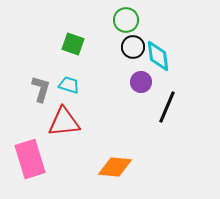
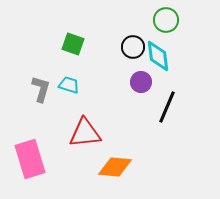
green circle: moved 40 px right
red triangle: moved 21 px right, 11 px down
